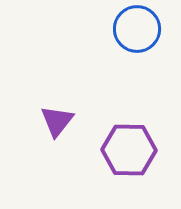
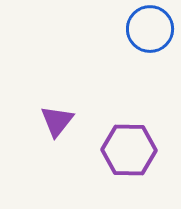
blue circle: moved 13 px right
